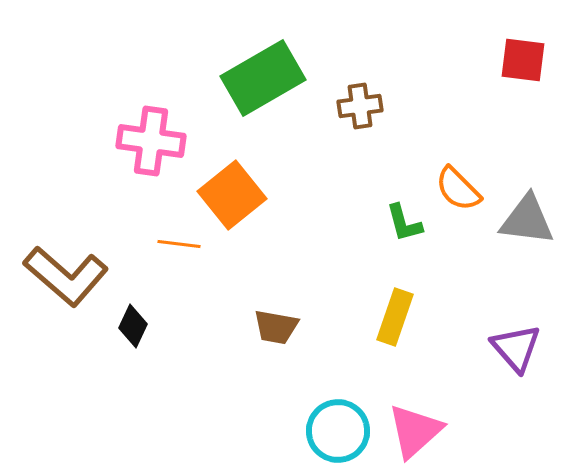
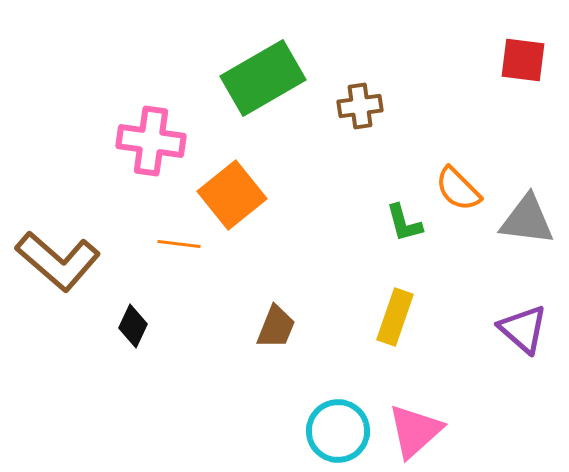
brown L-shape: moved 8 px left, 15 px up
brown trapezoid: rotated 78 degrees counterclockwise
purple triangle: moved 7 px right, 19 px up; rotated 8 degrees counterclockwise
